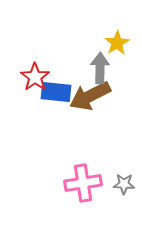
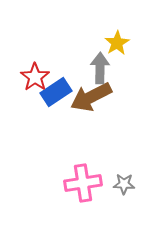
blue rectangle: rotated 40 degrees counterclockwise
brown arrow: moved 1 px right, 1 px down
